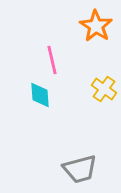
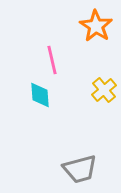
yellow cross: moved 1 px down; rotated 15 degrees clockwise
